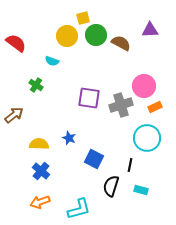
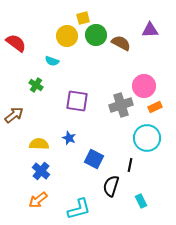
purple square: moved 12 px left, 3 px down
cyan rectangle: moved 11 px down; rotated 48 degrees clockwise
orange arrow: moved 2 px left, 2 px up; rotated 18 degrees counterclockwise
